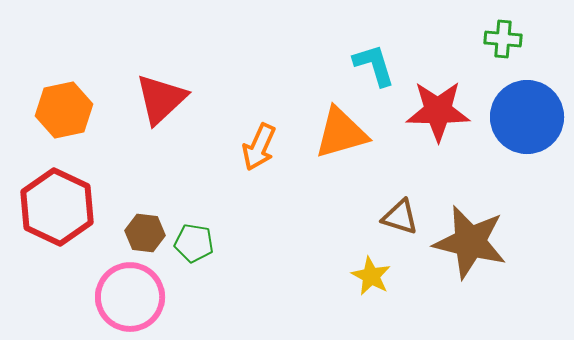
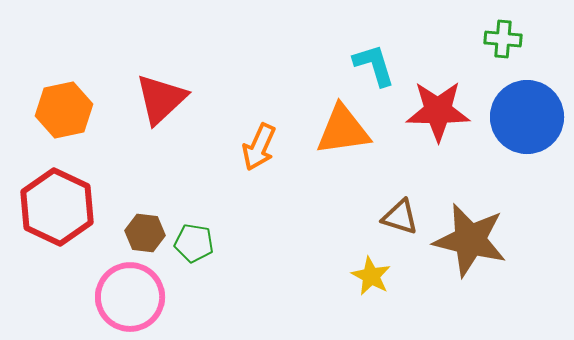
orange triangle: moved 2 px right, 3 px up; rotated 8 degrees clockwise
brown star: moved 2 px up
